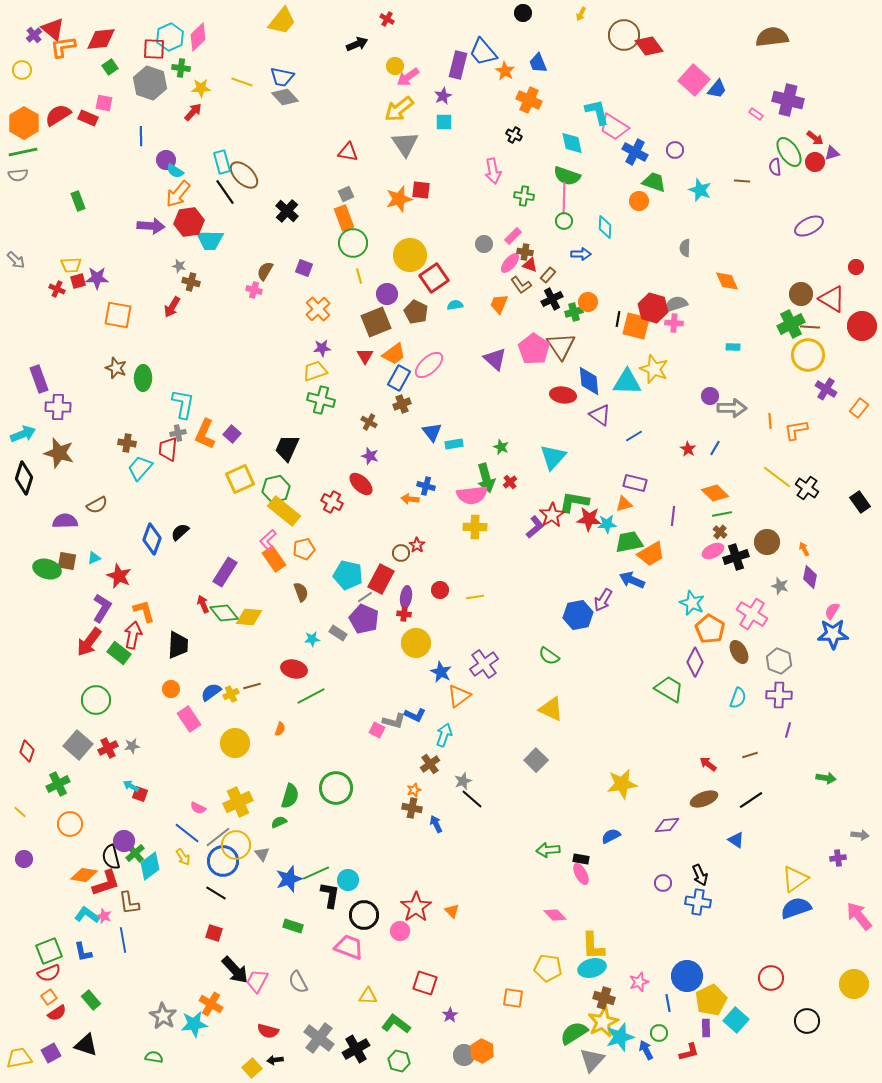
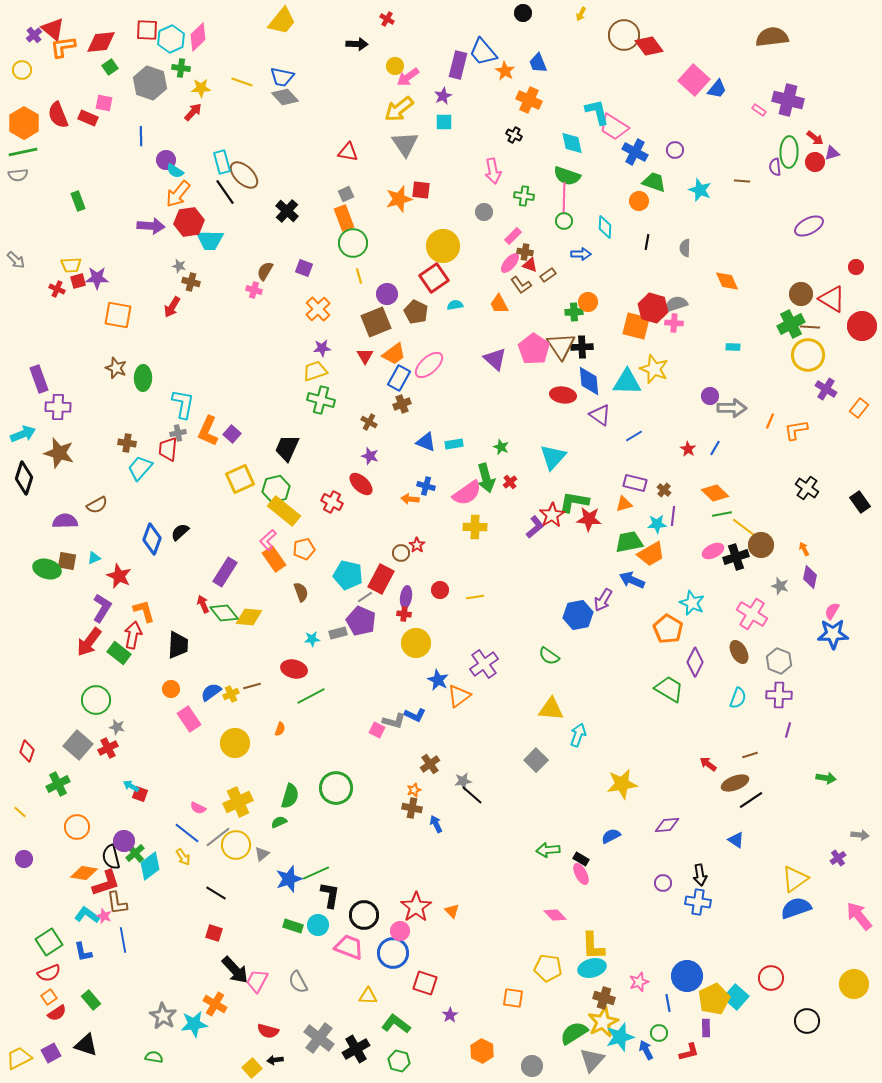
cyan hexagon at (170, 37): moved 1 px right, 2 px down
red diamond at (101, 39): moved 3 px down
black arrow at (357, 44): rotated 25 degrees clockwise
red square at (154, 49): moved 7 px left, 19 px up
pink rectangle at (756, 114): moved 3 px right, 4 px up
red semicircle at (58, 115): rotated 80 degrees counterclockwise
green ellipse at (789, 152): rotated 36 degrees clockwise
gray circle at (484, 244): moved 32 px up
yellow circle at (410, 255): moved 33 px right, 9 px up
brown rectangle at (548, 275): rotated 14 degrees clockwise
black cross at (552, 299): moved 30 px right, 48 px down; rotated 25 degrees clockwise
orange trapezoid at (499, 304): rotated 50 degrees counterclockwise
green cross at (574, 312): rotated 12 degrees clockwise
black line at (618, 319): moved 29 px right, 77 px up
orange line at (770, 421): rotated 28 degrees clockwise
blue triangle at (432, 432): moved 6 px left, 10 px down; rotated 30 degrees counterclockwise
orange L-shape at (205, 434): moved 3 px right, 3 px up
yellow line at (777, 477): moved 31 px left, 52 px down
pink semicircle at (472, 495): moved 5 px left, 2 px up; rotated 28 degrees counterclockwise
cyan star at (607, 524): moved 50 px right
brown cross at (720, 532): moved 56 px left, 42 px up
brown circle at (767, 542): moved 6 px left, 3 px down
purple pentagon at (364, 619): moved 3 px left, 2 px down
orange pentagon at (710, 629): moved 42 px left
gray rectangle at (338, 633): rotated 48 degrees counterclockwise
blue star at (441, 672): moved 3 px left, 8 px down
yellow triangle at (551, 709): rotated 20 degrees counterclockwise
cyan arrow at (444, 735): moved 134 px right
gray star at (132, 746): moved 15 px left, 19 px up; rotated 21 degrees clockwise
gray star at (463, 781): rotated 12 degrees clockwise
black line at (472, 799): moved 4 px up
brown ellipse at (704, 799): moved 31 px right, 16 px up
orange circle at (70, 824): moved 7 px right, 3 px down
gray triangle at (262, 854): rotated 28 degrees clockwise
purple cross at (838, 858): rotated 28 degrees counterclockwise
black rectangle at (581, 859): rotated 21 degrees clockwise
blue circle at (223, 861): moved 170 px right, 92 px down
orange diamond at (84, 875): moved 2 px up
black arrow at (700, 875): rotated 15 degrees clockwise
cyan circle at (348, 880): moved 30 px left, 45 px down
brown L-shape at (129, 903): moved 12 px left
green square at (49, 951): moved 9 px up; rotated 12 degrees counterclockwise
yellow pentagon at (711, 1000): moved 3 px right, 1 px up
orange cross at (211, 1004): moved 4 px right
cyan square at (736, 1020): moved 23 px up
gray circle at (464, 1055): moved 68 px right, 11 px down
yellow trapezoid at (19, 1058): rotated 16 degrees counterclockwise
